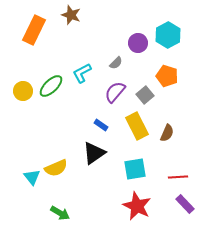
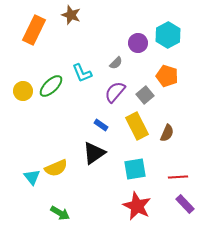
cyan L-shape: rotated 85 degrees counterclockwise
